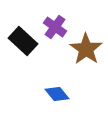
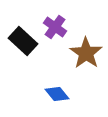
brown star: moved 4 px down
